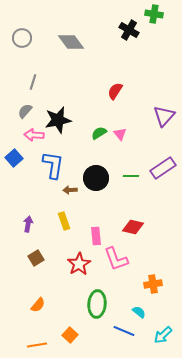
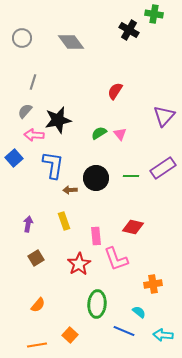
cyan arrow: rotated 48 degrees clockwise
